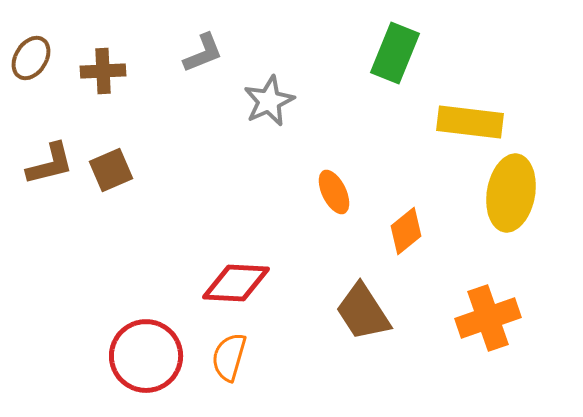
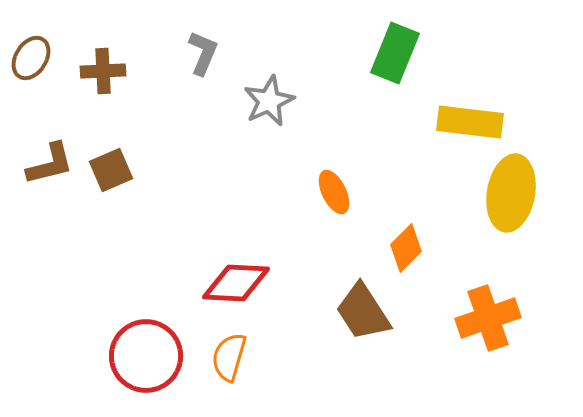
gray L-shape: rotated 45 degrees counterclockwise
orange diamond: moved 17 px down; rotated 6 degrees counterclockwise
